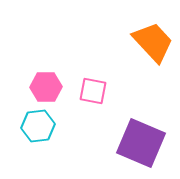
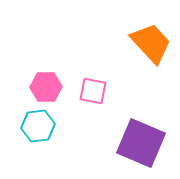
orange trapezoid: moved 2 px left, 1 px down
